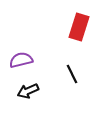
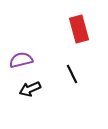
red rectangle: moved 2 px down; rotated 32 degrees counterclockwise
black arrow: moved 2 px right, 2 px up
